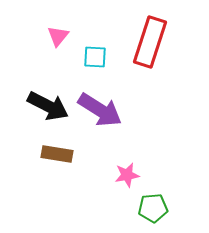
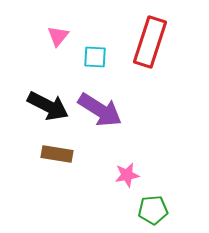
green pentagon: moved 2 px down
